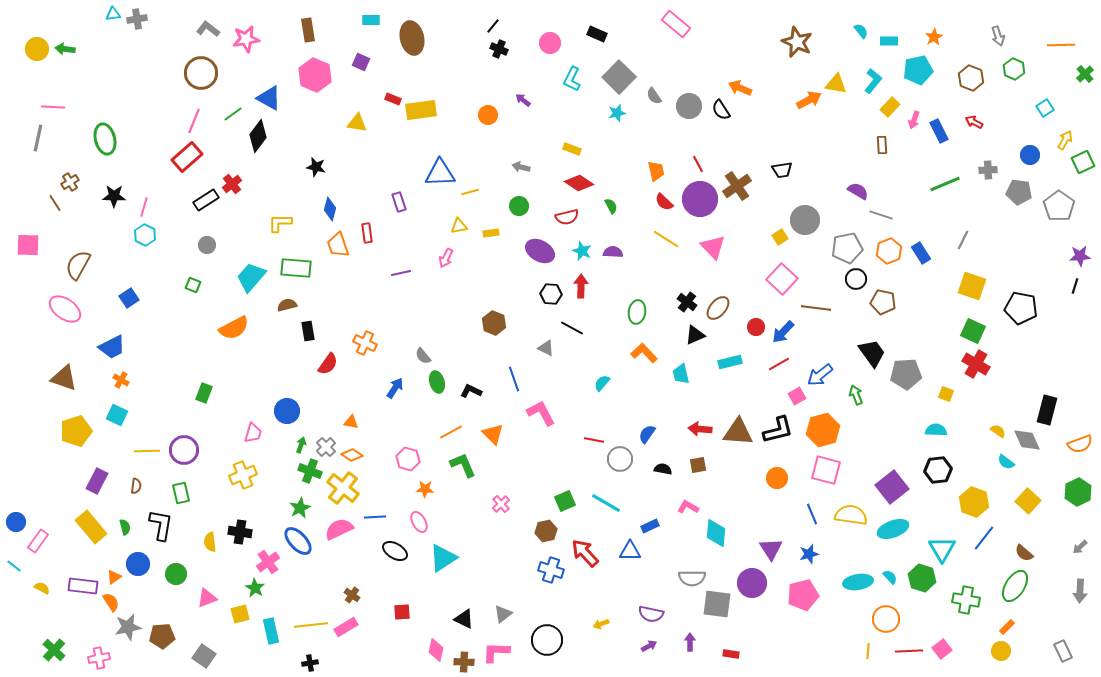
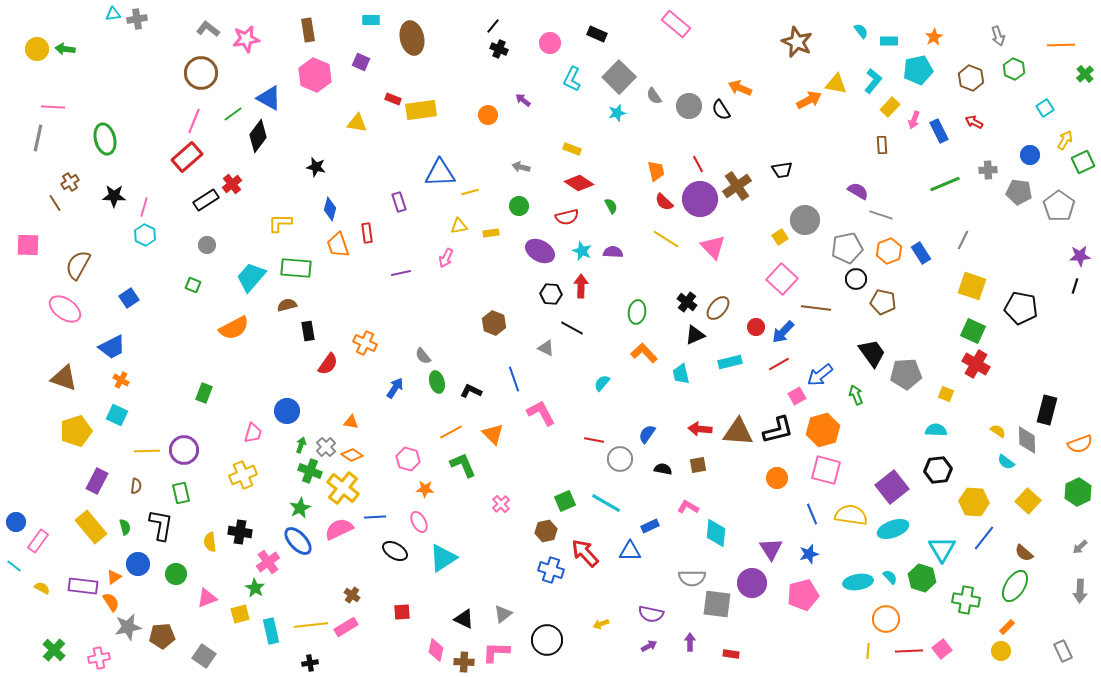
gray diamond at (1027, 440): rotated 24 degrees clockwise
yellow hexagon at (974, 502): rotated 16 degrees counterclockwise
